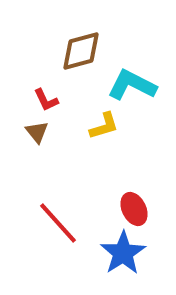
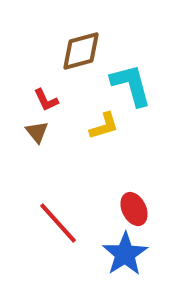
cyan L-shape: moved 1 px left; rotated 48 degrees clockwise
blue star: moved 2 px right, 1 px down
